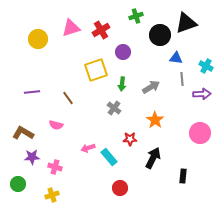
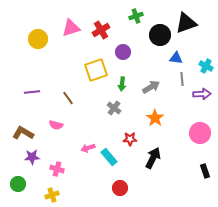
orange star: moved 2 px up
pink cross: moved 2 px right, 2 px down
black rectangle: moved 22 px right, 5 px up; rotated 24 degrees counterclockwise
